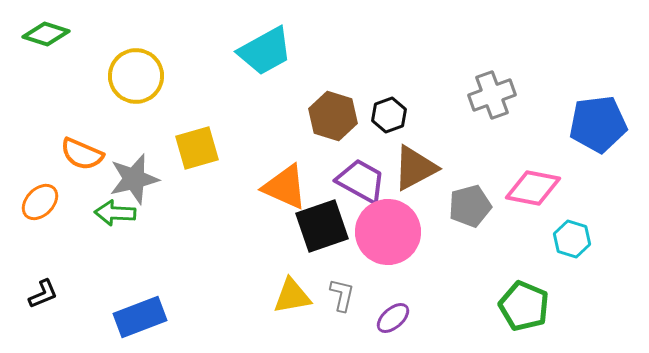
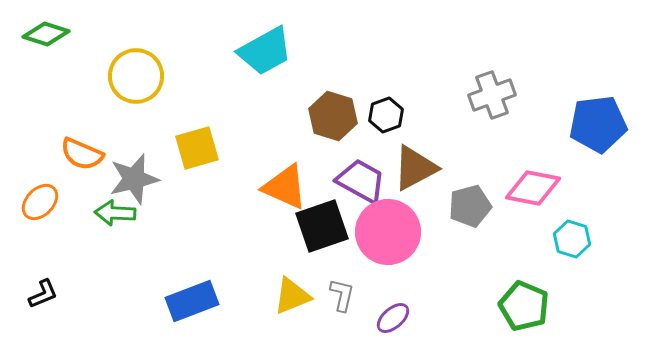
black hexagon: moved 3 px left
yellow triangle: rotated 12 degrees counterclockwise
blue rectangle: moved 52 px right, 16 px up
